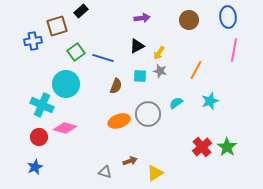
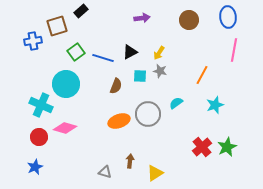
black triangle: moved 7 px left, 6 px down
orange line: moved 6 px right, 5 px down
cyan star: moved 5 px right, 4 px down
cyan cross: moved 1 px left
green star: rotated 12 degrees clockwise
brown arrow: rotated 64 degrees counterclockwise
